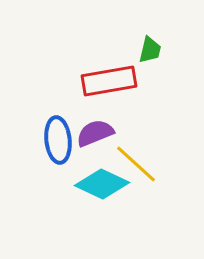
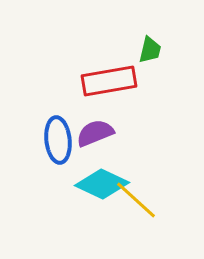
yellow line: moved 36 px down
